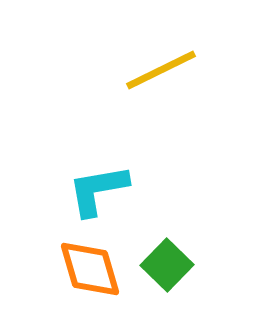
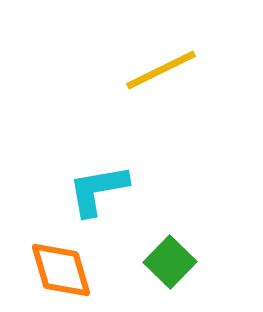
green square: moved 3 px right, 3 px up
orange diamond: moved 29 px left, 1 px down
